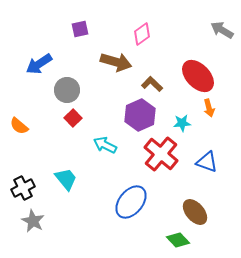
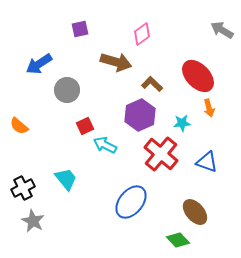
red square: moved 12 px right, 8 px down; rotated 18 degrees clockwise
